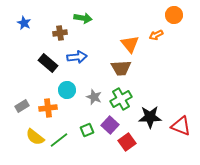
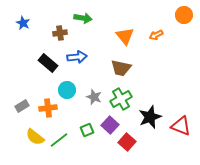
orange circle: moved 10 px right
blue star: moved 1 px left
orange triangle: moved 5 px left, 8 px up
brown trapezoid: rotated 15 degrees clockwise
black star: rotated 20 degrees counterclockwise
red square: rotated 12 degrees counterclockwise
